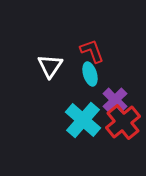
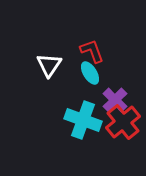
white triangle: moved 1 px left, 1 px up
cyan ellipse: moved 1 px up; rotated 15 degrees counterclockwise
cyan cross: rotated 21 degrees counterclockwise
